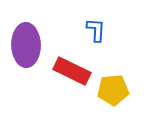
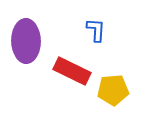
purple ellipse: moved 4 px up
